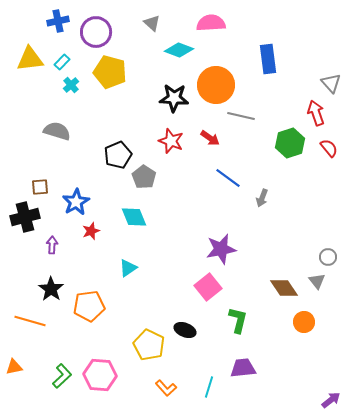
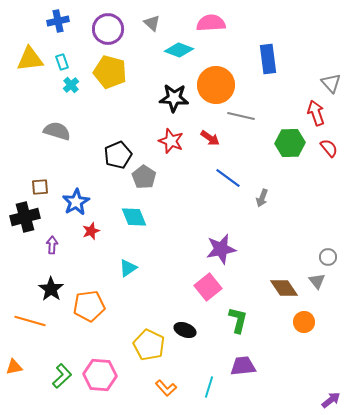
purple circle at (96, 32): moved 12 px right, 3 px up
cyan rectangle at (62, 62): rotated 63 degrees counterclockwise
green hexagon at (290, 143): rotated 16 degrees clockwise
purple trapezoid at (243, 368): moved 2 px up
